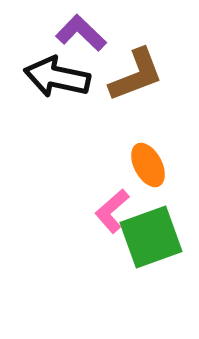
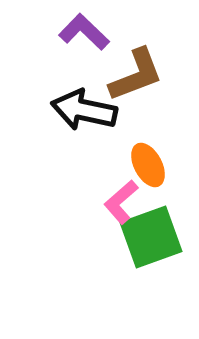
purple L-shape: moved 3 px right, 1 px up
black arrow: moved 27 px right, 33 px down
pink L-shape: moved 9 px right, 9 px up
